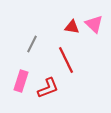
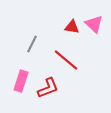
red line: rotated 24 degrees counterclockwise
